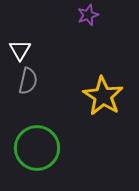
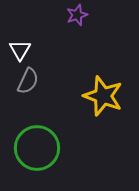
purple star: moved 11 px left
gray semicircle: rotated 12 degrees clockwise
yellow star: rotated 12 degrees counterclockwise
